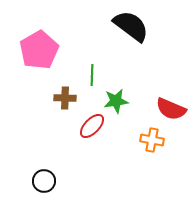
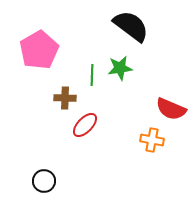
green star: moved 4 px right, 33 px up
red ellipse: moved 7 px left, 1 px up
